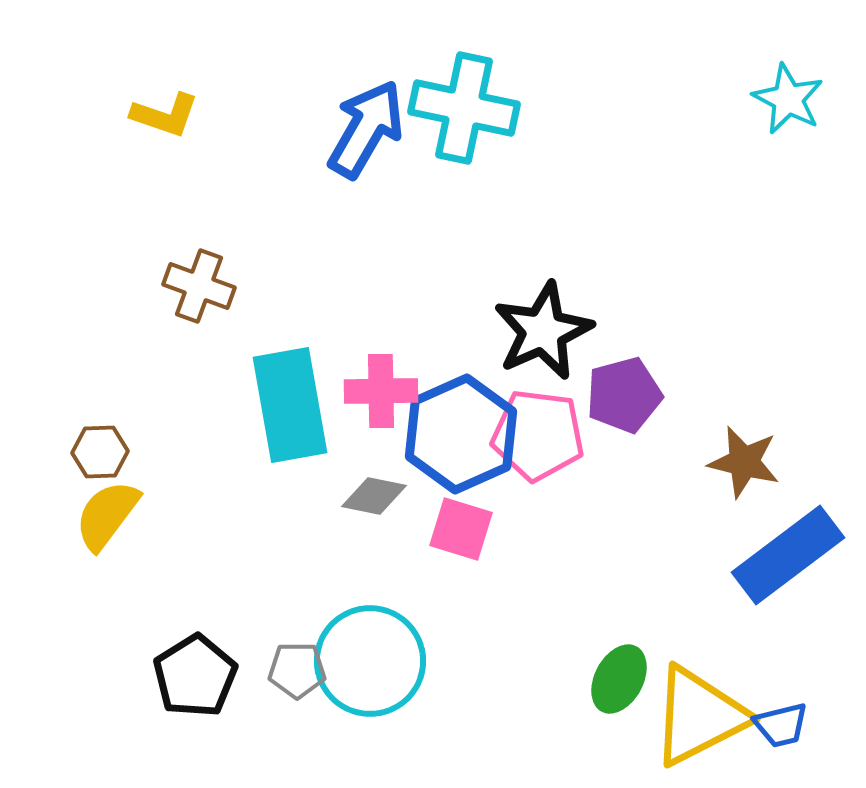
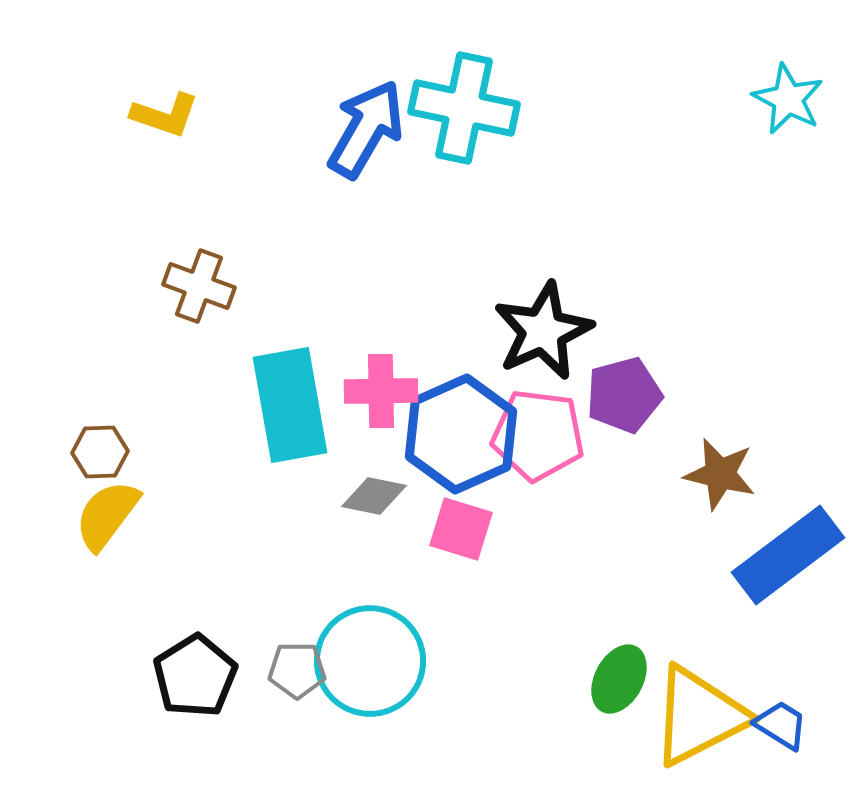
brown star: moved 24 px left, 12 px down
blue trapezoid: rotated 134 degrees counterclockwise
